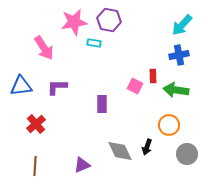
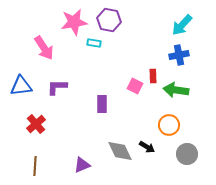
black arrow: rotated 77 degrees counterclockwise
